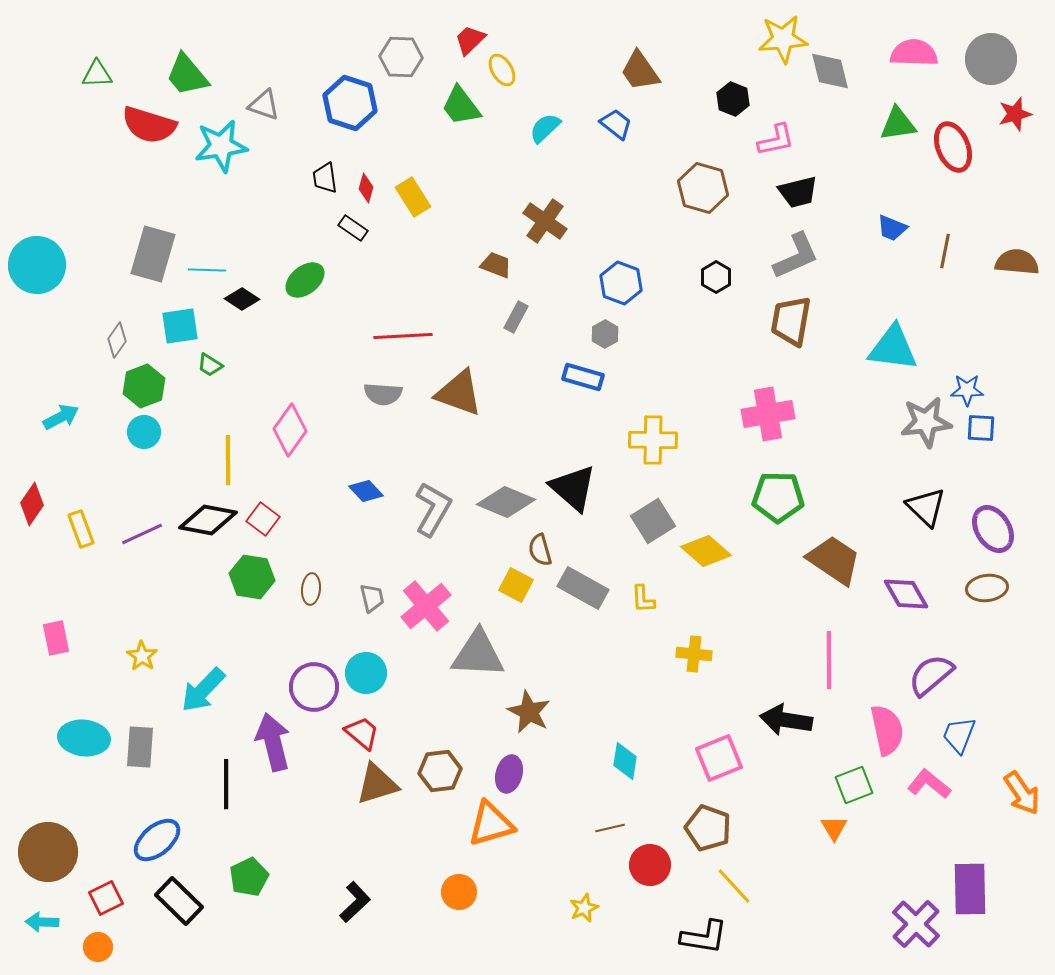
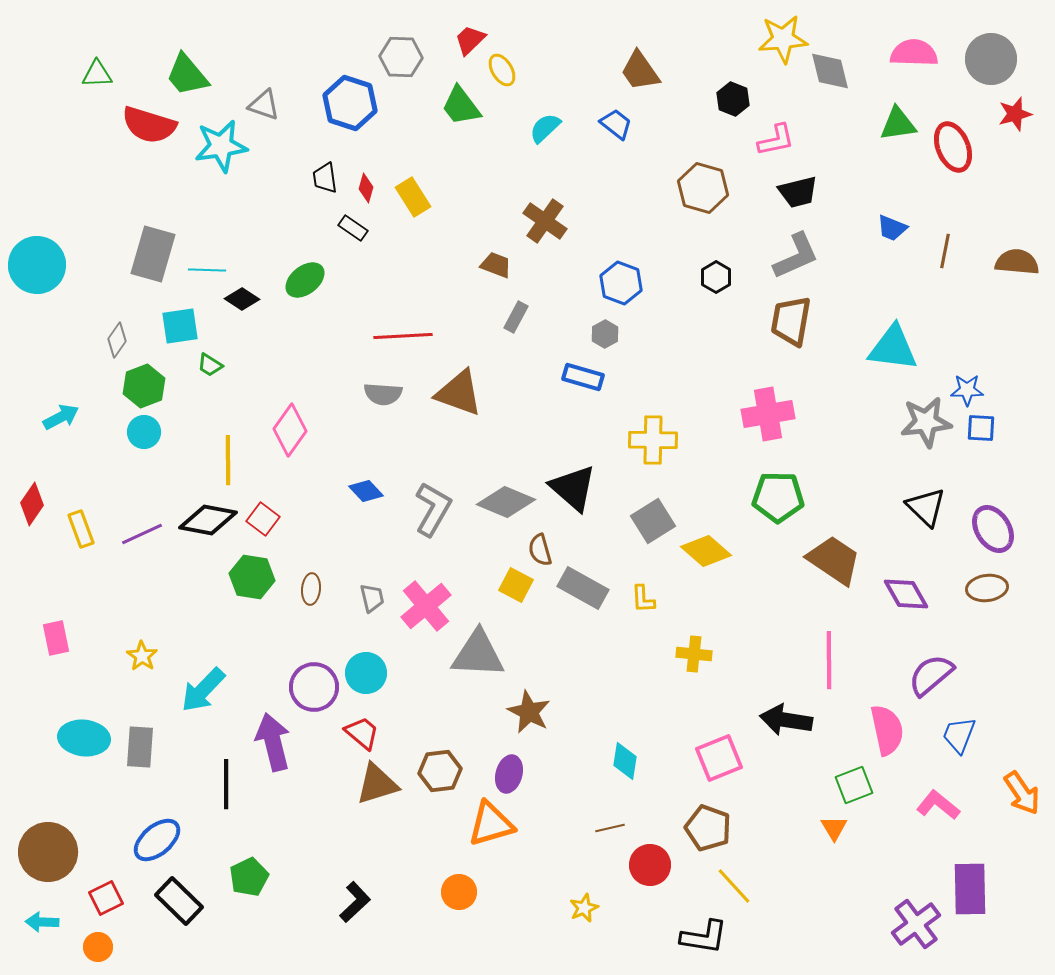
pink L-shape at (929, 784): moved 9 px right, 21 px down
purple cross at (916, 924): rotated 9 degrees clockwise
